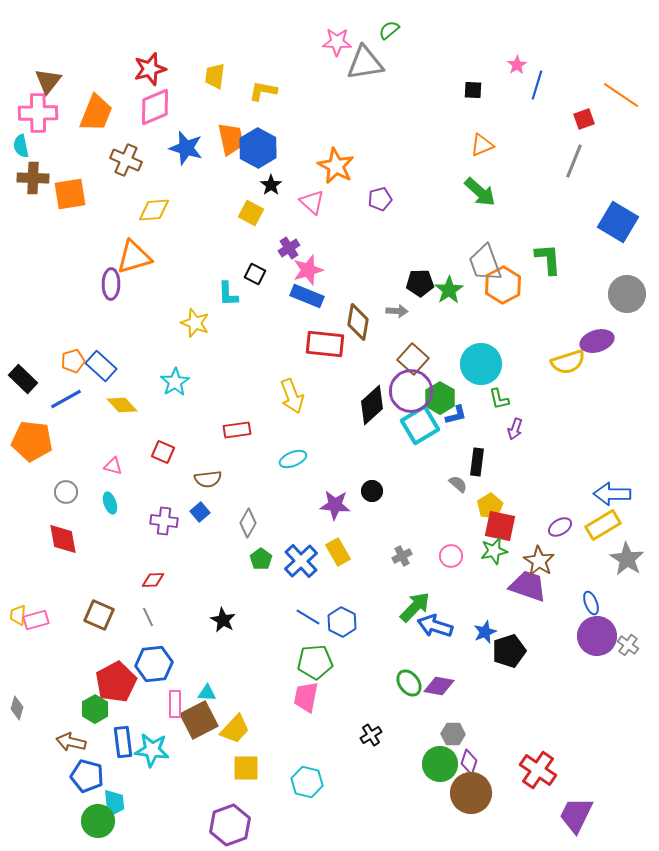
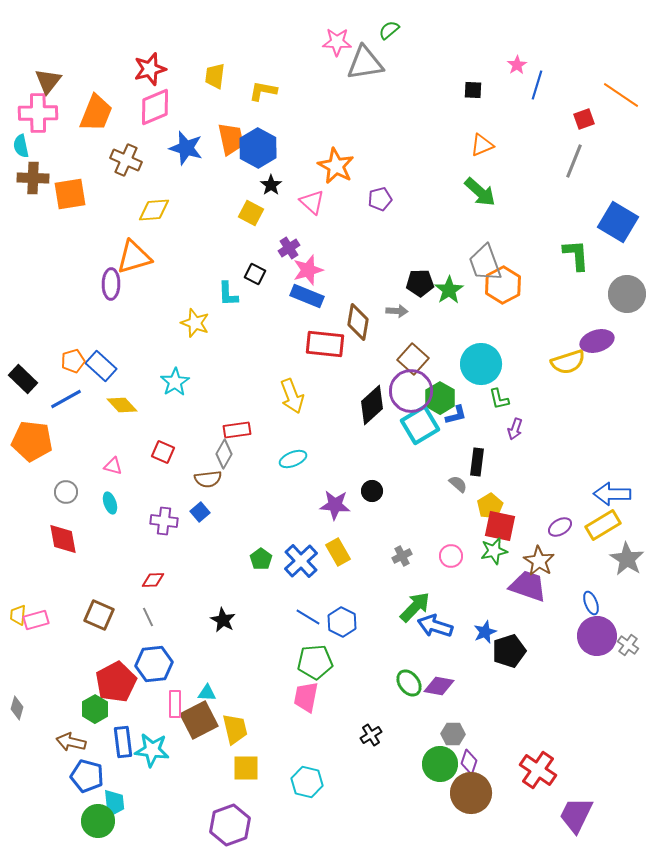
green L-shape at (548, 259): moved 28 px right, 4 px up
gray diamond at (248, 523): moved 24 px left, 69 px up
yellow trapezoid at (235, 729): rotated 56 degrees counterclockwise
